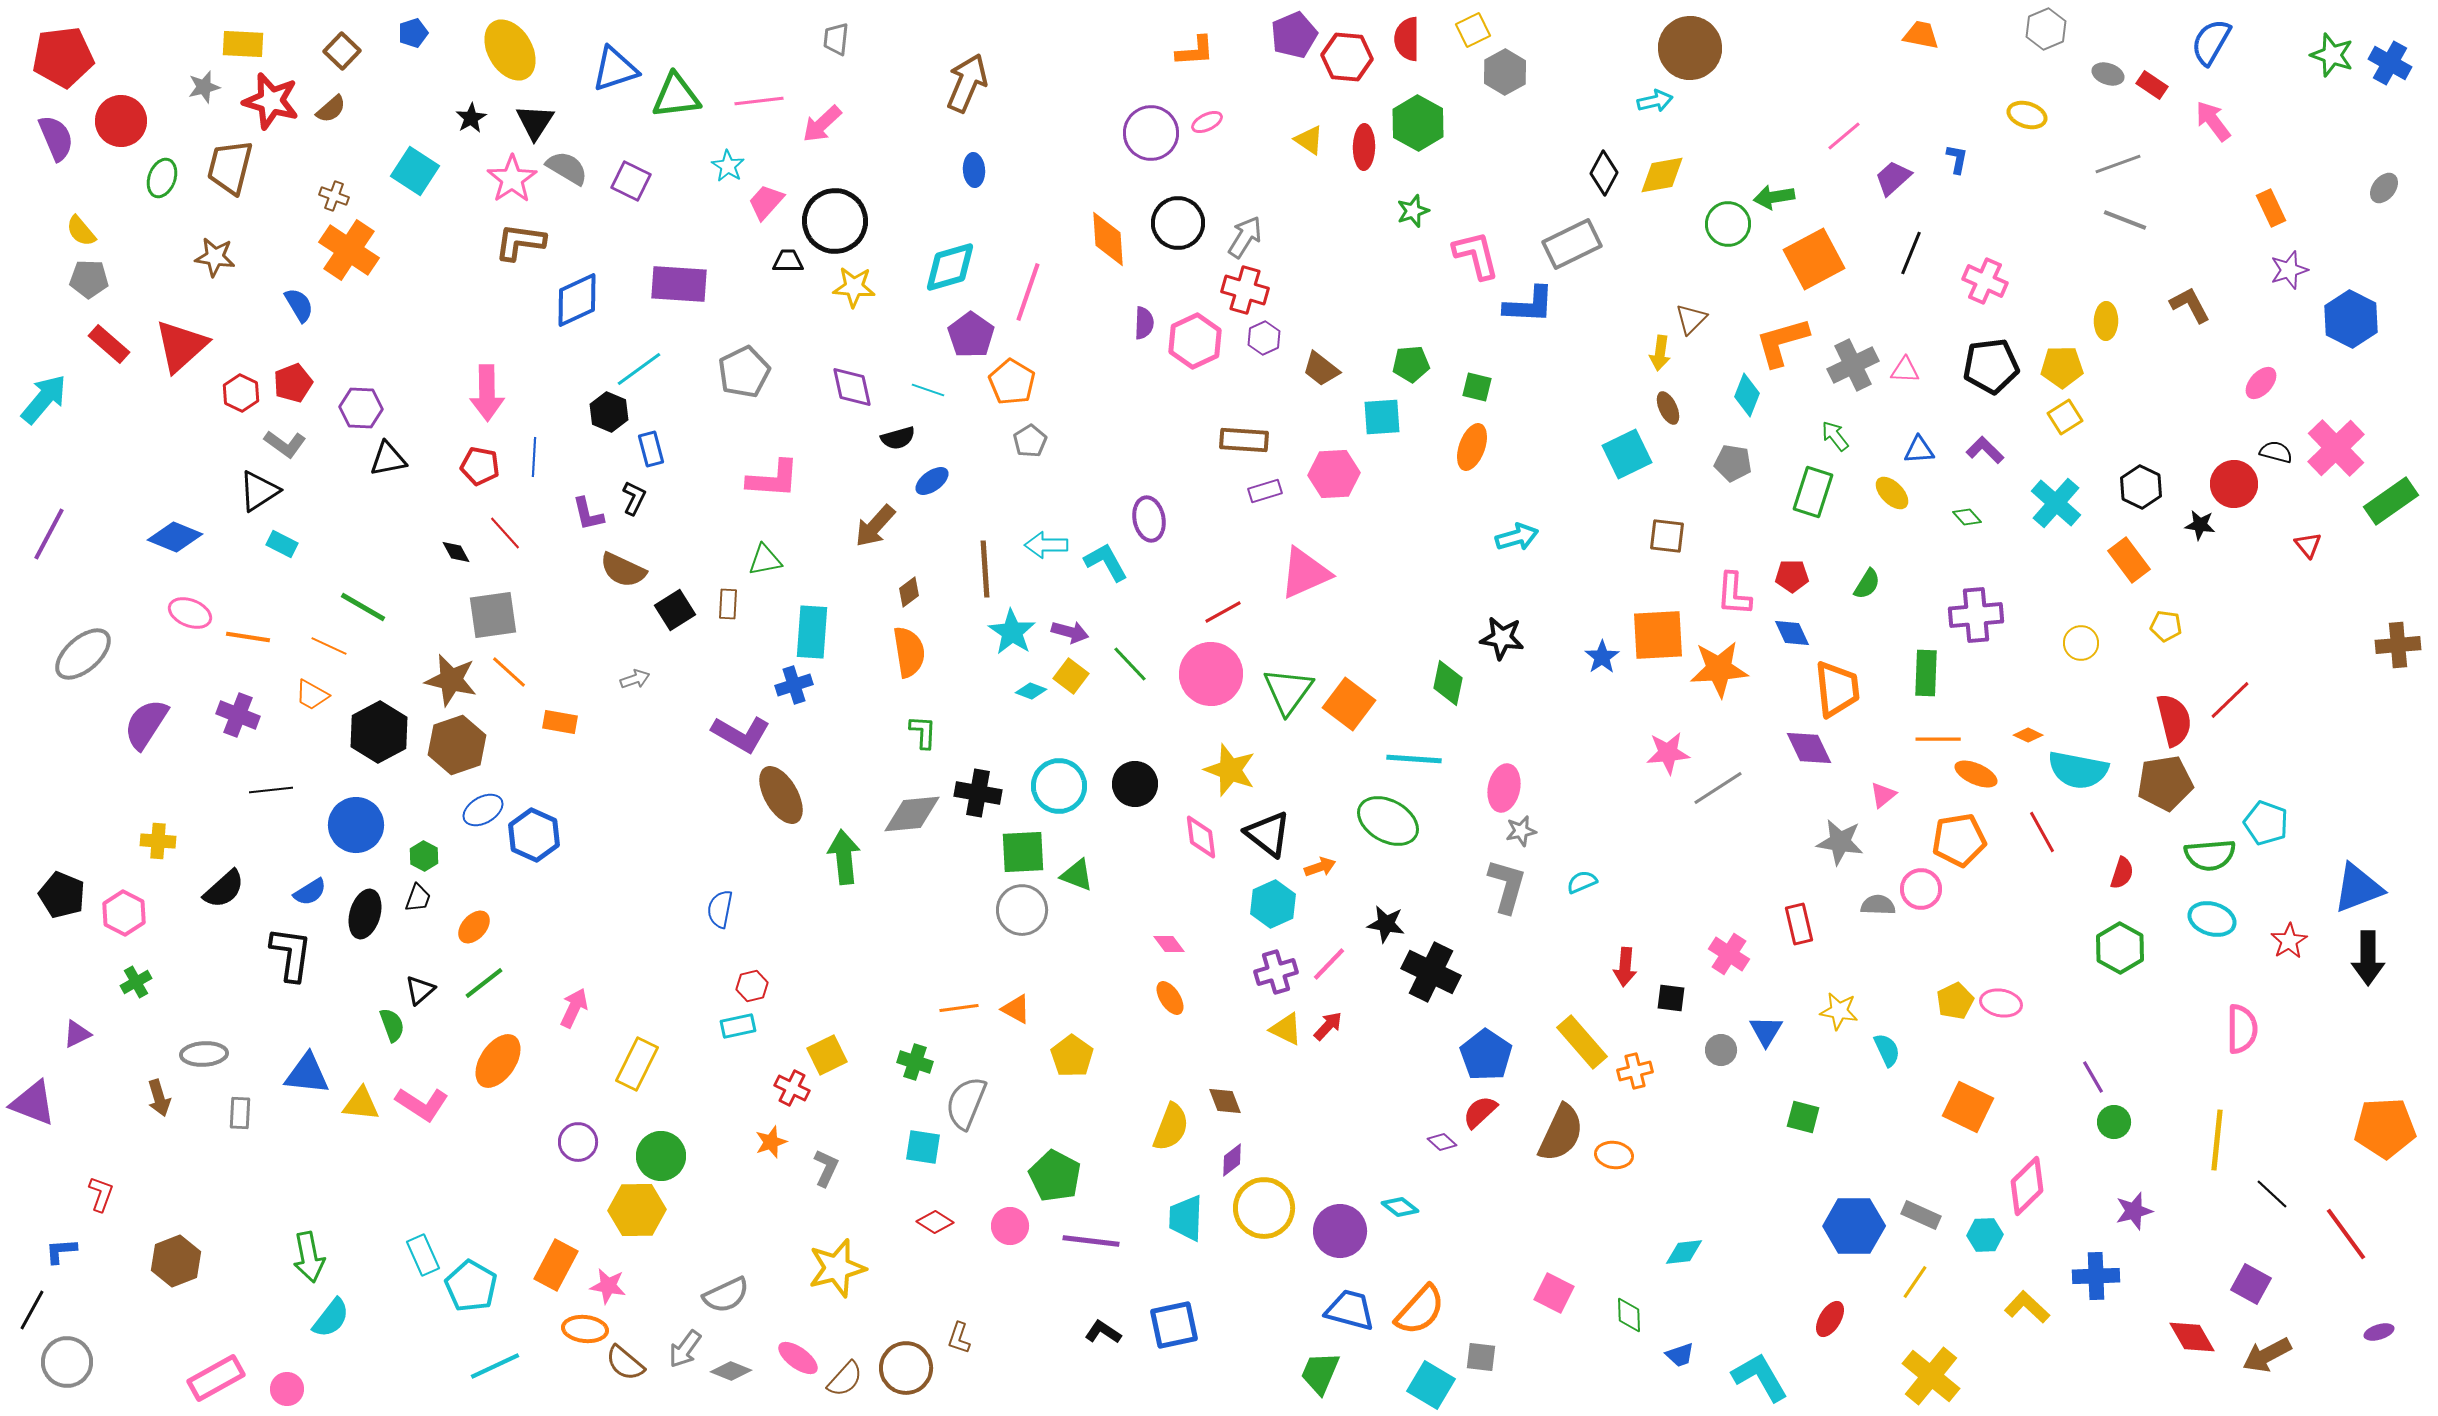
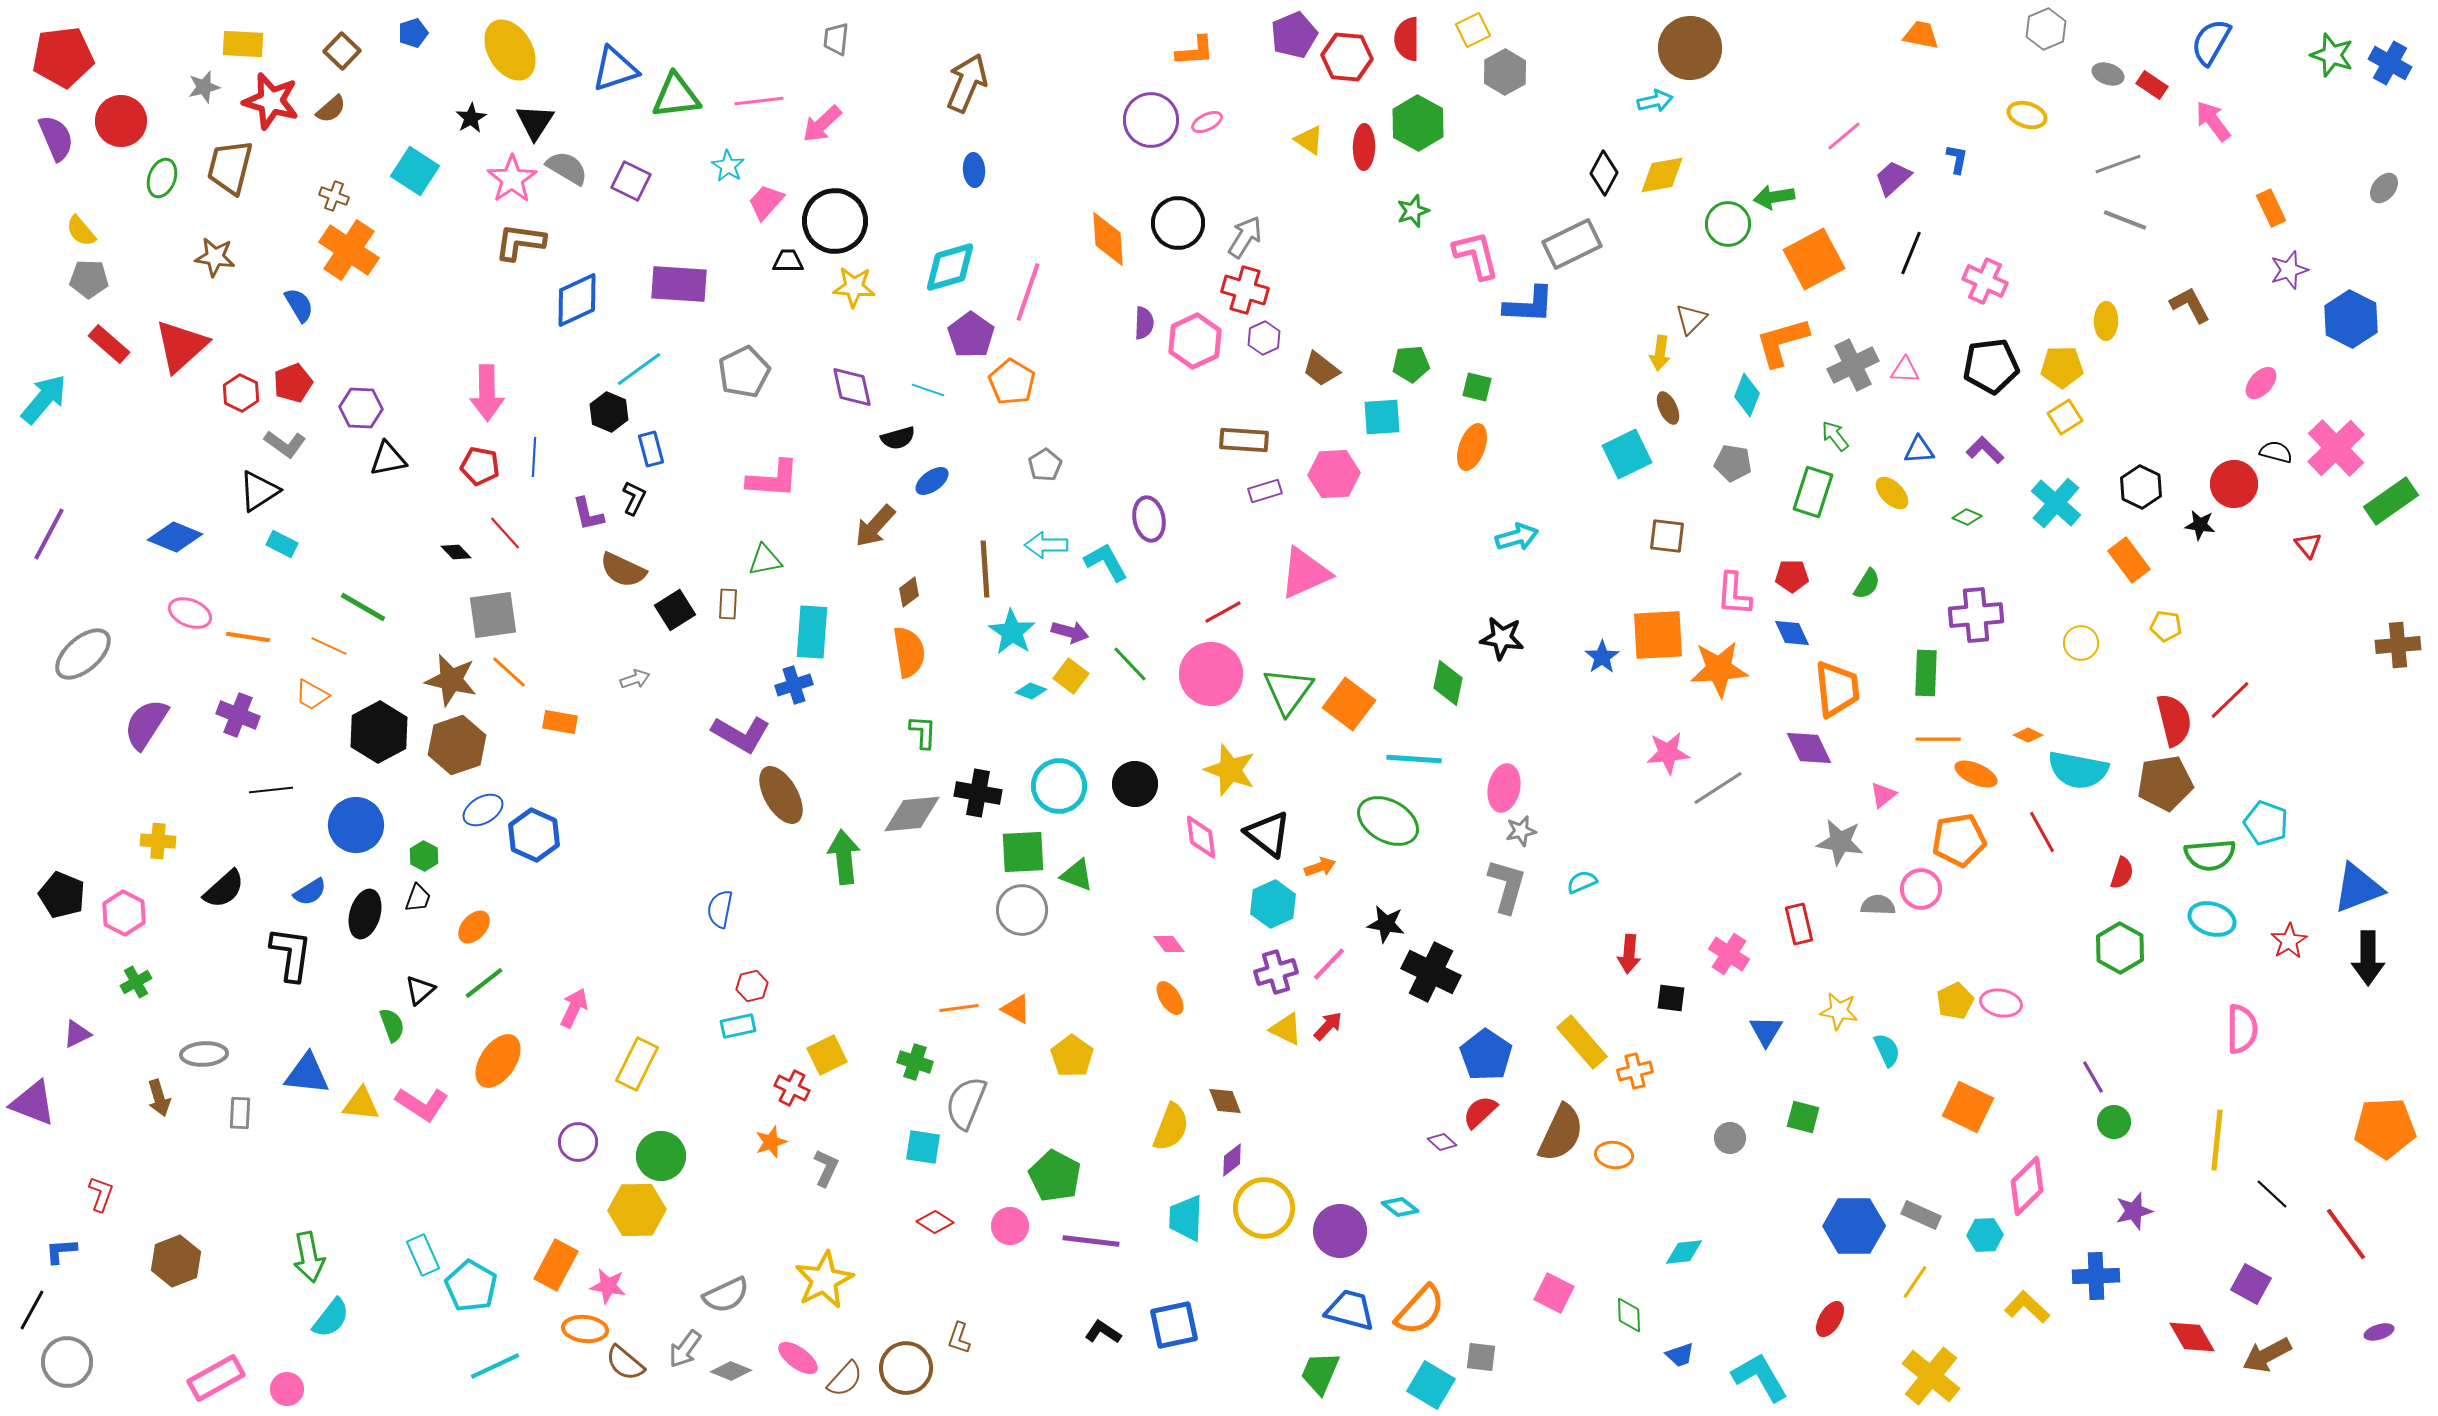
purple circle at (1151, 133): moved 13 px up
gray pentagon at (1030, 441): moved 15 px right, 24 px down
green diamond at (1967, 517): rotated 24 degrees counterclockwise
black diamond at (456, 552): rotated 16 degrees counterclockwise
red arrow at (1625, 967): moved 4 px right, 13 px up
gray circle at (1721, 1050): moved 9 px right, 88 px down
yellow star at (837, 1268): moved 13 px left, 12 px down; rotated 12 degrees counterclockwise
